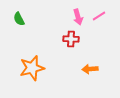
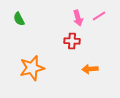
pink arrow: moved 1 px down
red cross: moved 1 px right, 2 px down
